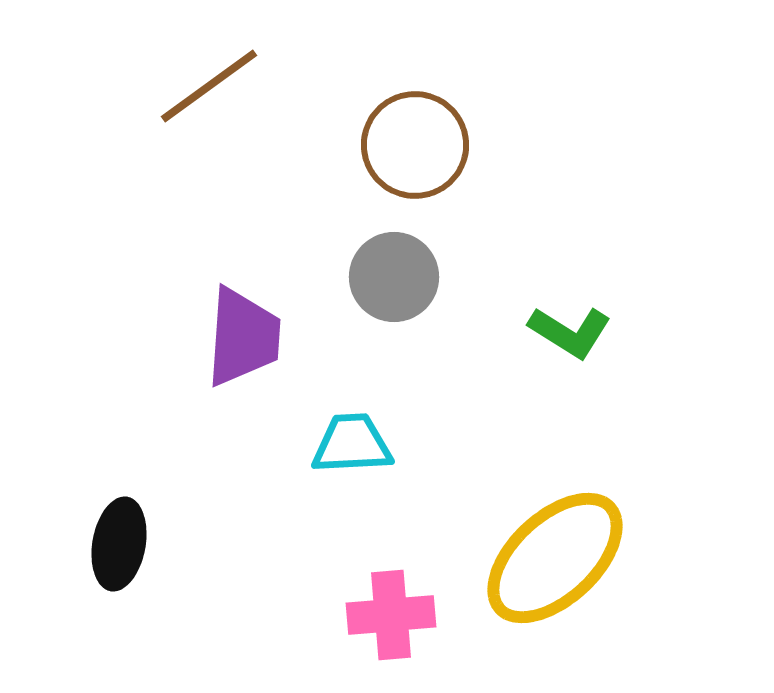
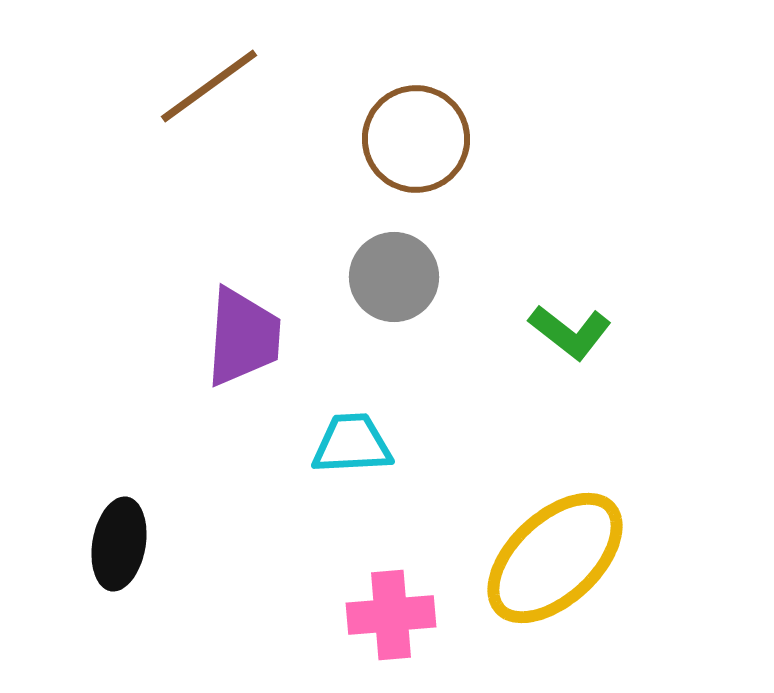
brown circle: moved 1 px right, 6 px up
green L-shape: rotated 6 degrees clockwise
